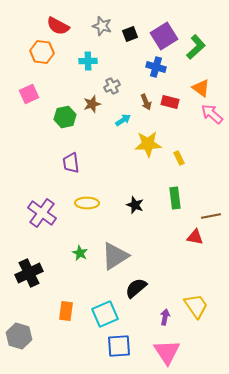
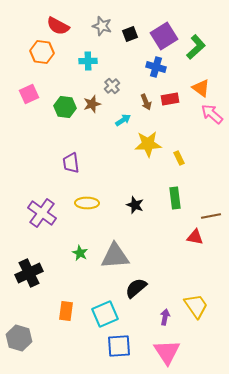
gray cross: rotated 14 degrees counterclockwise
red rectangle: moved 3 px up; rotated 24 degrees counterclockwise
green hexagon: moved 10 px up; rotated 20 degrees clockwise
gray triangle: rotated 28 degrees clockwise
gray hexagon: moved 2 px down
